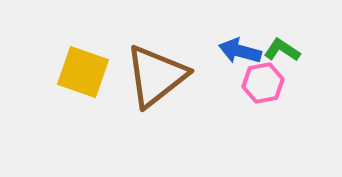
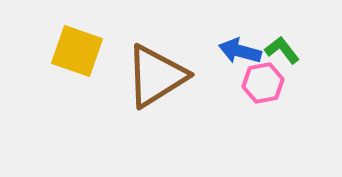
green L-shape: rotated 18 degrees clockwise
yellow square: moved 6 px left, 21 px up
brown triangle: rotated 6 degrees clockwise
